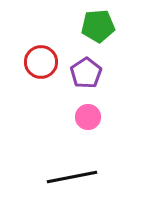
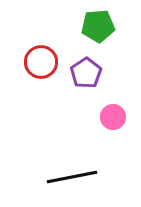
pink circle: moved 25 px right
